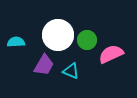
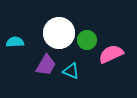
white circle: moved 1 px right, 2 px up
cyan semicircle: moved 1 px left
purple trapezoid: moved 2 px right
